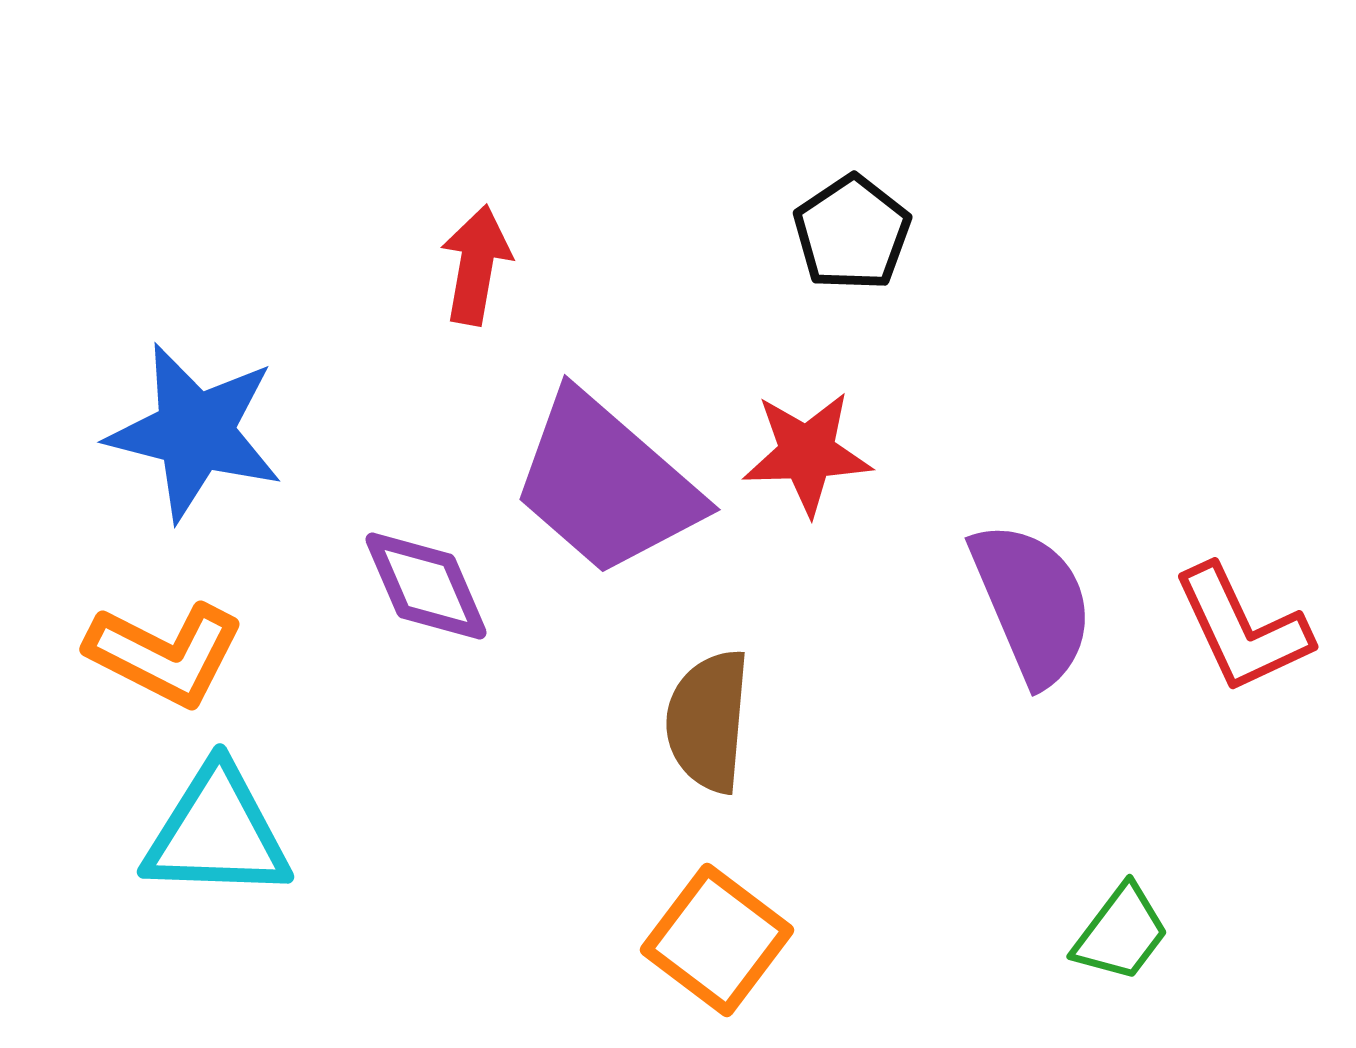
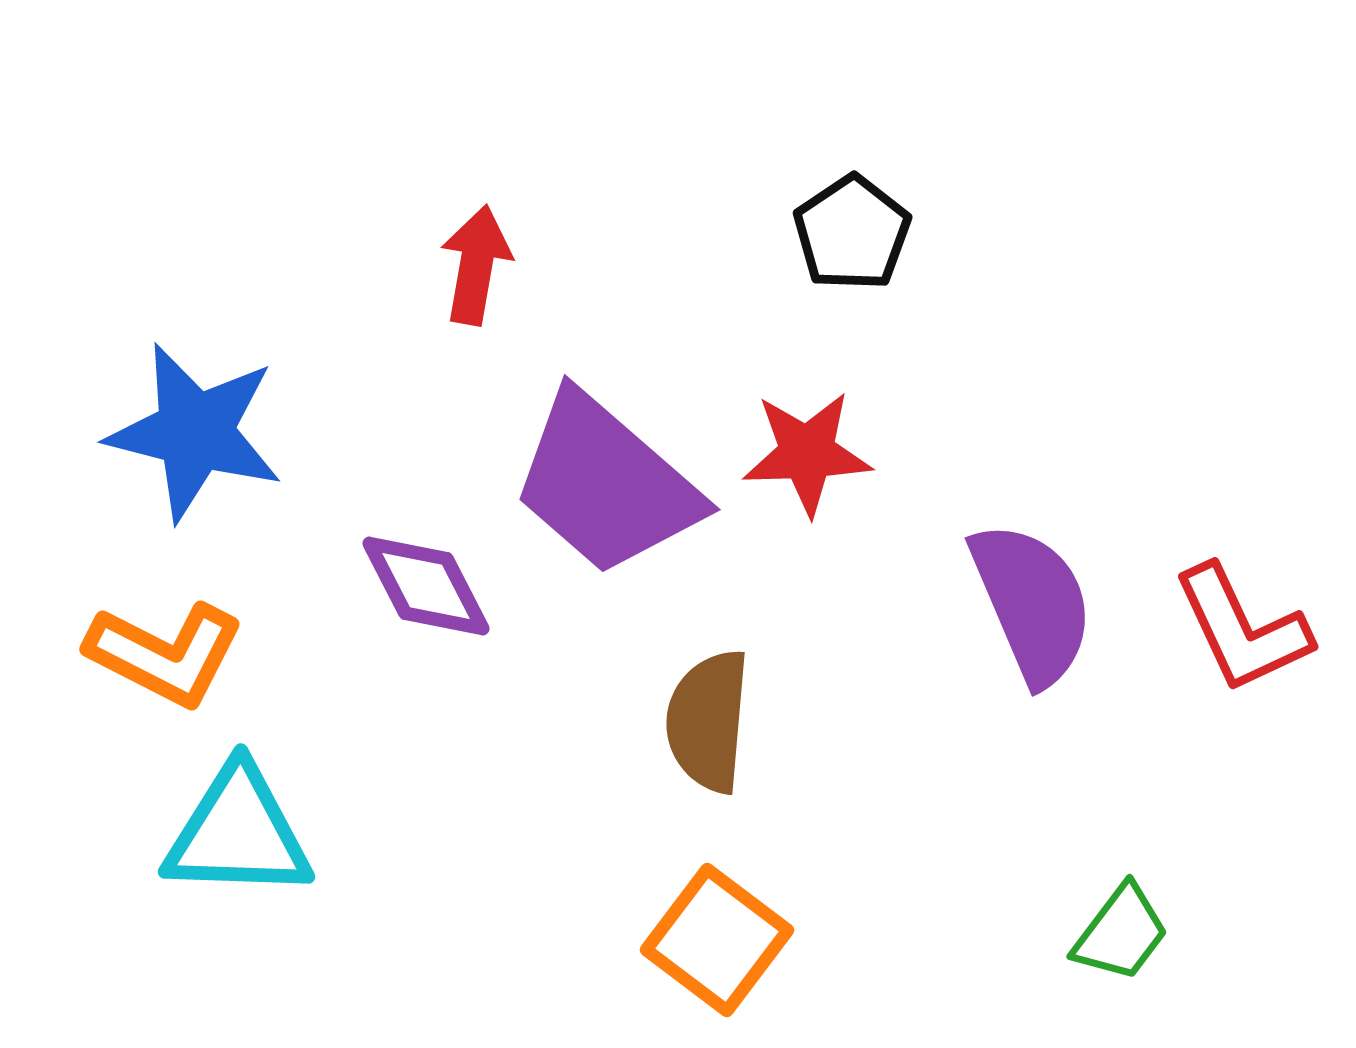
purple diamond: rotated 4 degrees counterclockwise
cyan triangle: moved 21 px right
